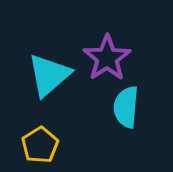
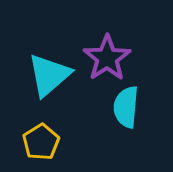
yellow pentagon: moved 1 px right, 3 px up
